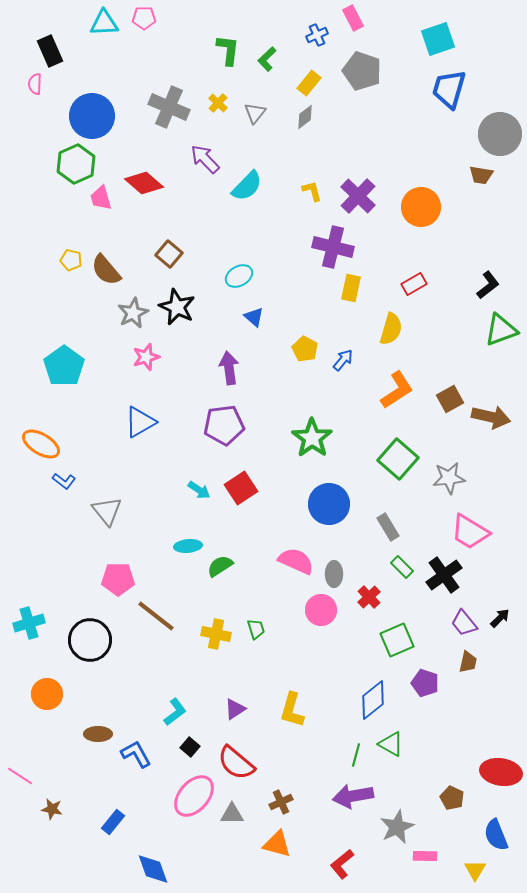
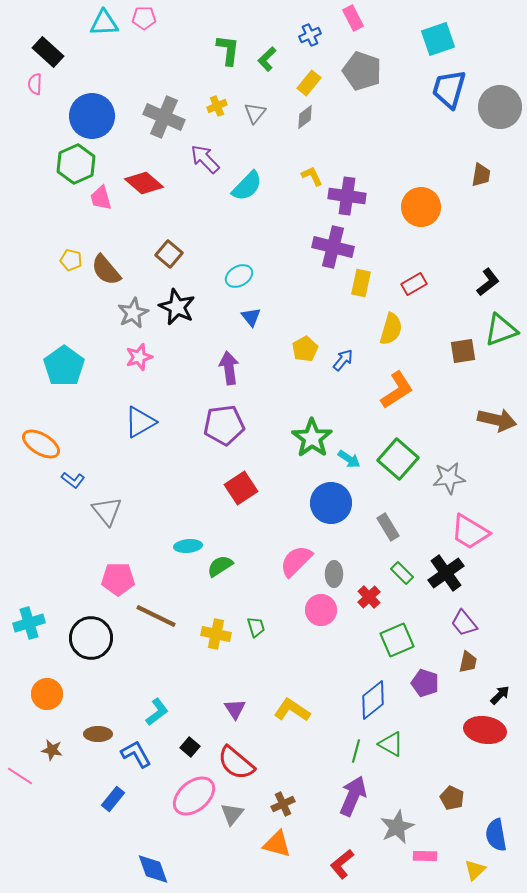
blue cross at (317, 35): moved 7 px left
black rectangle at (50, 51): moved 2 px left, 1 px down; rotated 24 degrees counterclockwise
yellow cross at (218, 103): moved 1 px left, 3 px down; rotated 24 degrees clockwise
gray cross at (169, 107): moved 5 px left, 10 px down
gray circle at (500, 134): moved 27 px up
brown trapezoid at (481, 175): rotated 90 degrees counterclockwise
yellow L-shape at (312, 191): moved 15 px up; rotated 10 degrees counterclockwise
purple cross at (358, 196): moved 11 px left; rotated 36 degrees counterclockwise
black L-shape at (488, 285): moved 3 px up
yellow rectangle at (351, 288): moved 10 px right, 5 px up
blue triangle at (254, 317): moved 3 px left; rotated 10 degrees clockwise
yellow pentagon at (305, 349): rotated 15 degrees clockwise
pink star at (146, 357): moved 7 px left
brown square at (450, 399): moved 13 px right, 48 px up; rotated 20 degrees clockwise
brown arrow at (491, 417): moved 6 px right, 3 px down
blue L-shape at (64, 481): moved 9 px right, 1 px up
cyan arrow at (199, 490): moved 150 px right, 31 px up
blue circle at (329, 504): moved 2 px right, 1 px up
pink semicircle at (296, 561): rotated 69 degrees counterclockwise
green rectangle at (402, 567): moved 6 px down
black cross at (444, 575): moved 2 px right, 2 px up
brown line at (156, 616): rotated 12 degrees counterclockwise
black arrow at (500, 618): moved 77 px down
green trapezoid at (256, 629): moved 2 px up
black circle at (90, 640): moved 1 px right, 2 px up
purple triangle at (235, 709): rotated 30 degrees counterclockwise
yellow L-shape at (292, 710): rotated 108 degrees clockwise
cyan L-shape at (175, 712): moved 18 px left
green line at (356, 755): moved 4 px up
red ellipse at (501, 772): moved 16 px left, 42 px up
pink ellipse at (194, 796): rotated 9 degrees clockwise
purple arrow at (353, 796): rotated 123 degrees clockwise
brown cross at (281, 802): moved 2 px right, 2 px down
brown star at (52, 809): moved 59 px up
gray triangle at (232, 814): rotated 50 degrees counterclockwise
blue rectangle at (113, 822): moved 23 px up
blue semicircle at (496, 835): rotated 12 degrees clockwise
yellow triangle at (475, 870): rotated 15 degrees clockwise
